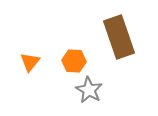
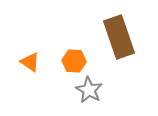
orange triangle: rotated 35 degrees counterclockwise
